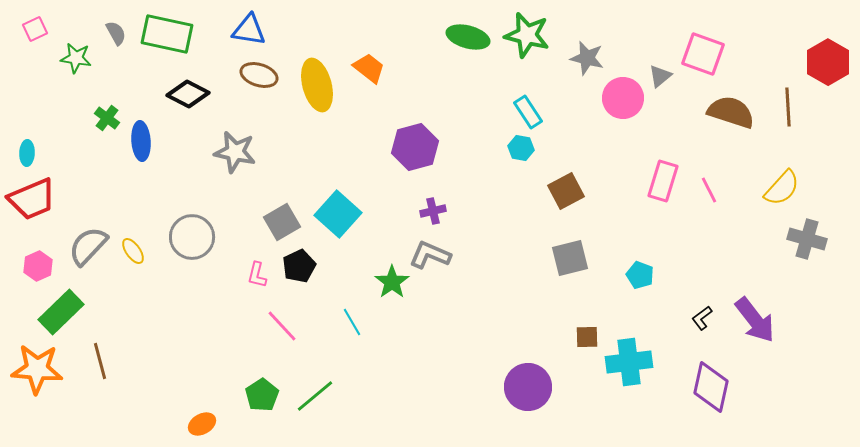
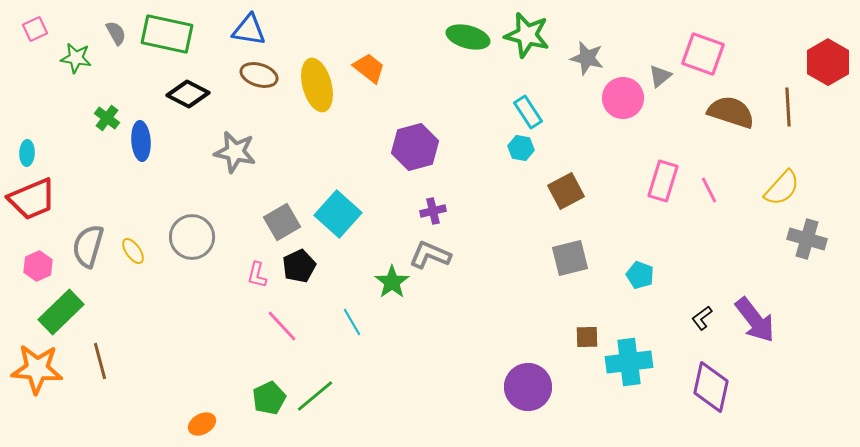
gray semicircle at (88, 246): rotated 27 degrees counterclockwise
green pentagon at (262, 395): moved 7 px right, 3 px down; rotated 8 degrees clockwise
